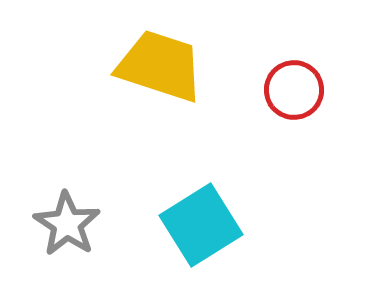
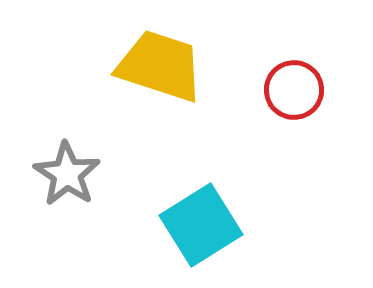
gray star: moved 50 px up
